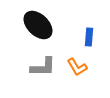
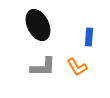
black ellipse: rotated 20 degrees clockwise
